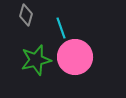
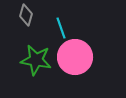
green star: rotated 24 degrees clockwise
